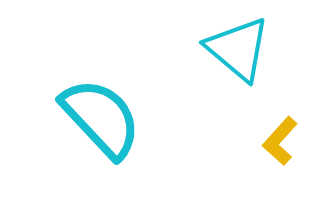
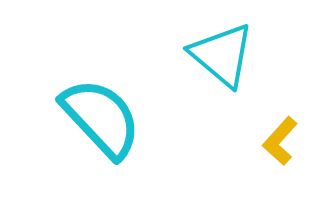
cyan triangle: moved 16 px left, 6 px down
